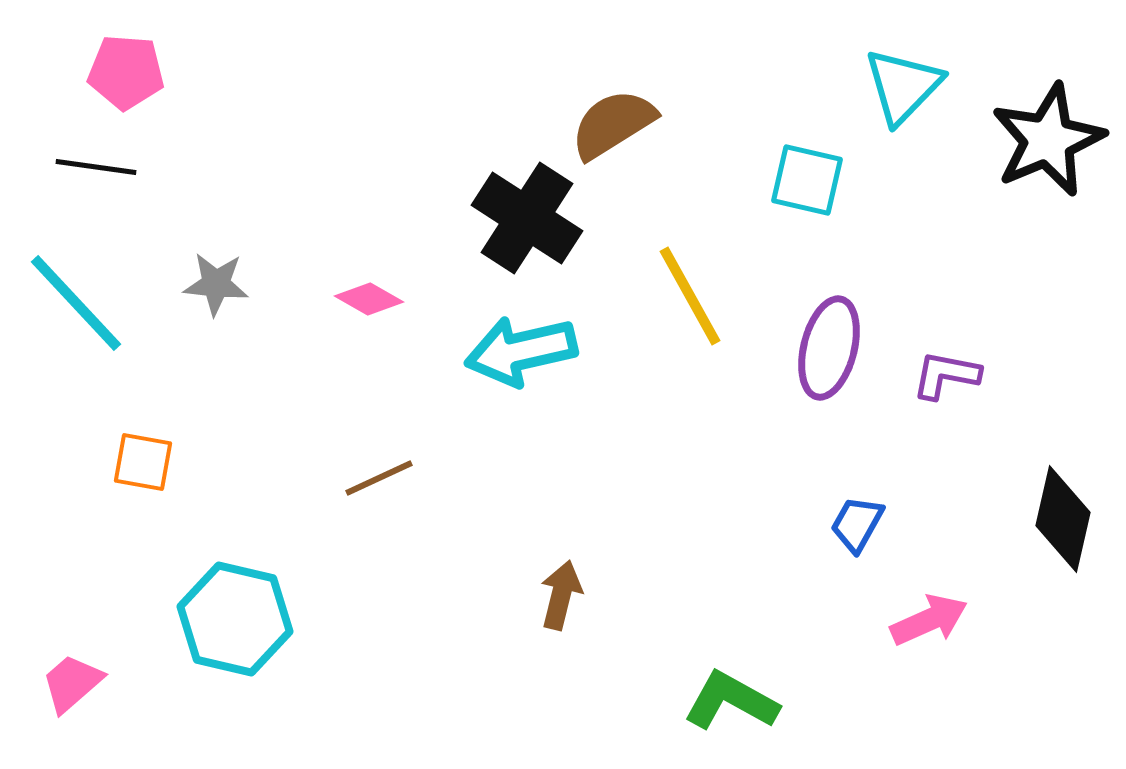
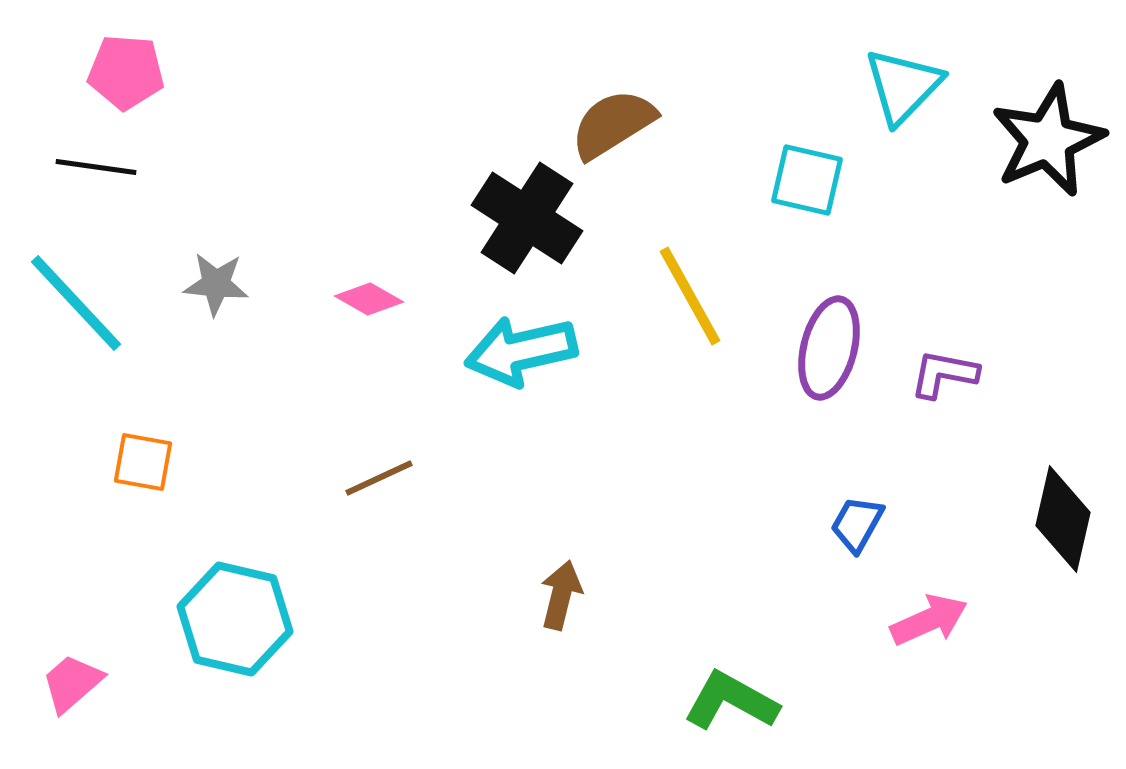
purple L-shape: moved 2 px left, 1 px up
